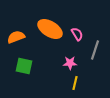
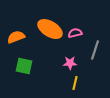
pink semicircle: moved 2 px left, 1 px up; rotated 72 degrees counterclockwise
